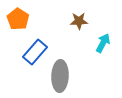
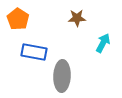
brown star: moved 2 px left, 3 px up
blue rectangle: moved 1 px left; rotated 60 degrees clockwise
gray ellipse: moved 2 px right
